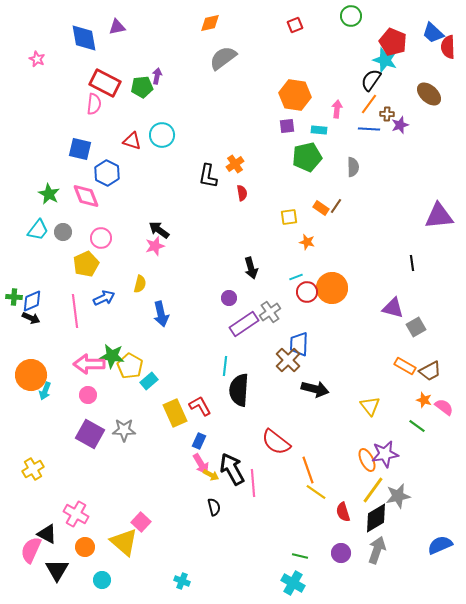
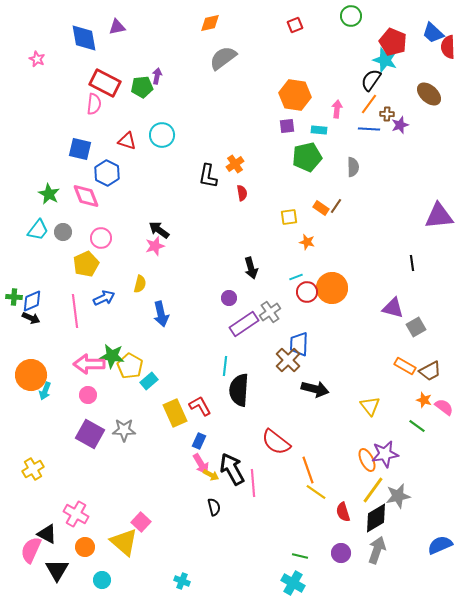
red triangle at (132, 141): moved 5 px left
